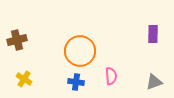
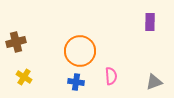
purple rectangle: moved 3 px left, 12 px up
brown cross: moved 1 px left, 2 px down
yellow cross: moved 2 px up
